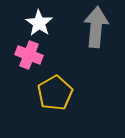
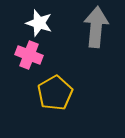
white star: rotated 16 degrees counterclockwise
